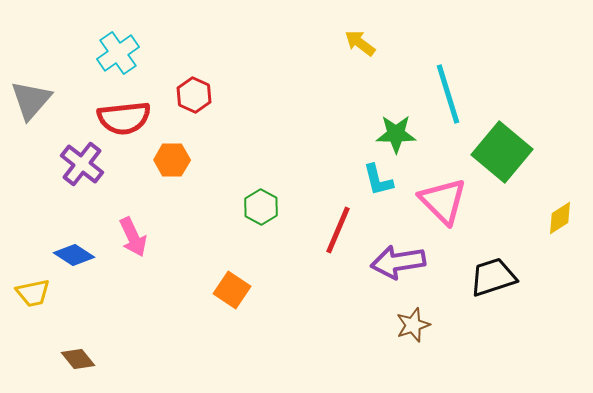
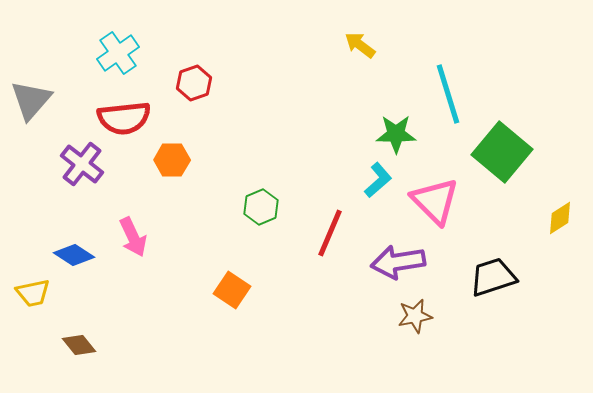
yellow arrow: moved 2 px down
red hexagon: moved 12 px up; rotated 16 degrees clockwise
cyan L-shape: rotated 117 degrees counterclockwise
pink triangle: moved 8 px left
green hexagon: rotated 8 degrees clockwise
red line: moved 8 px left, 3 px down
brown star: moved 2 px right, 9 px up; rotated 8 degrees clockwise
brown diamond: moved 1 px right, 14 px up
